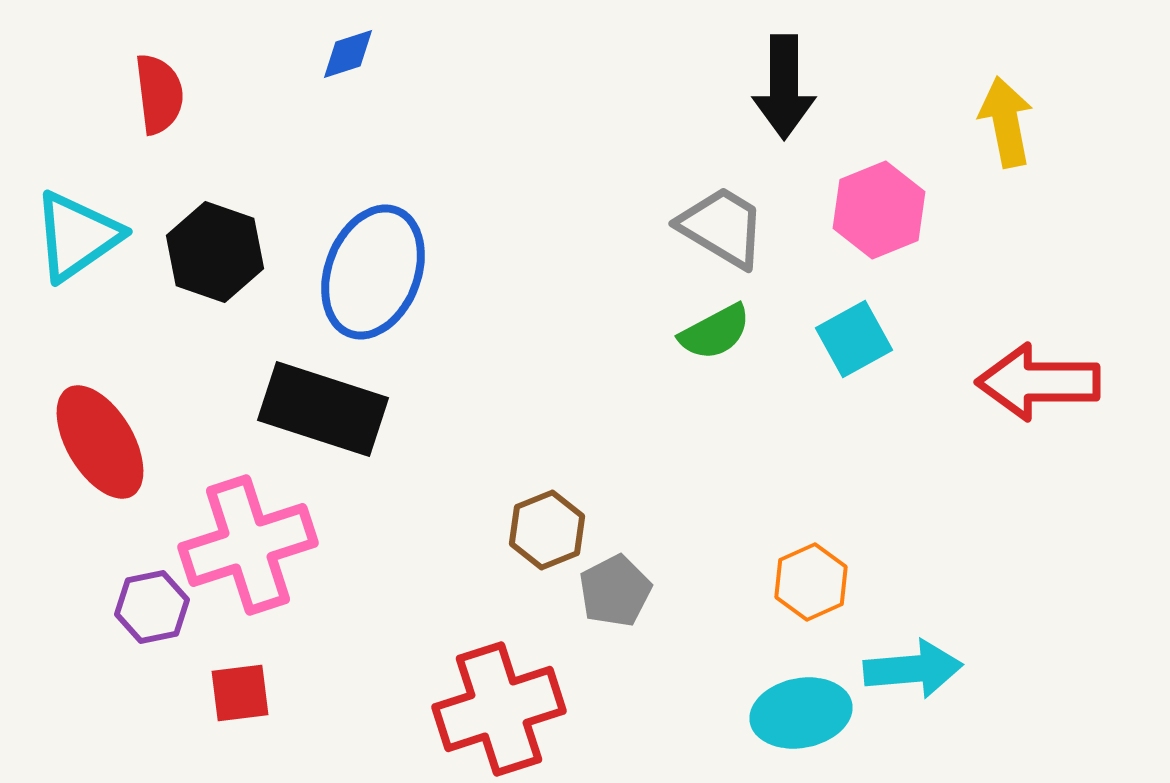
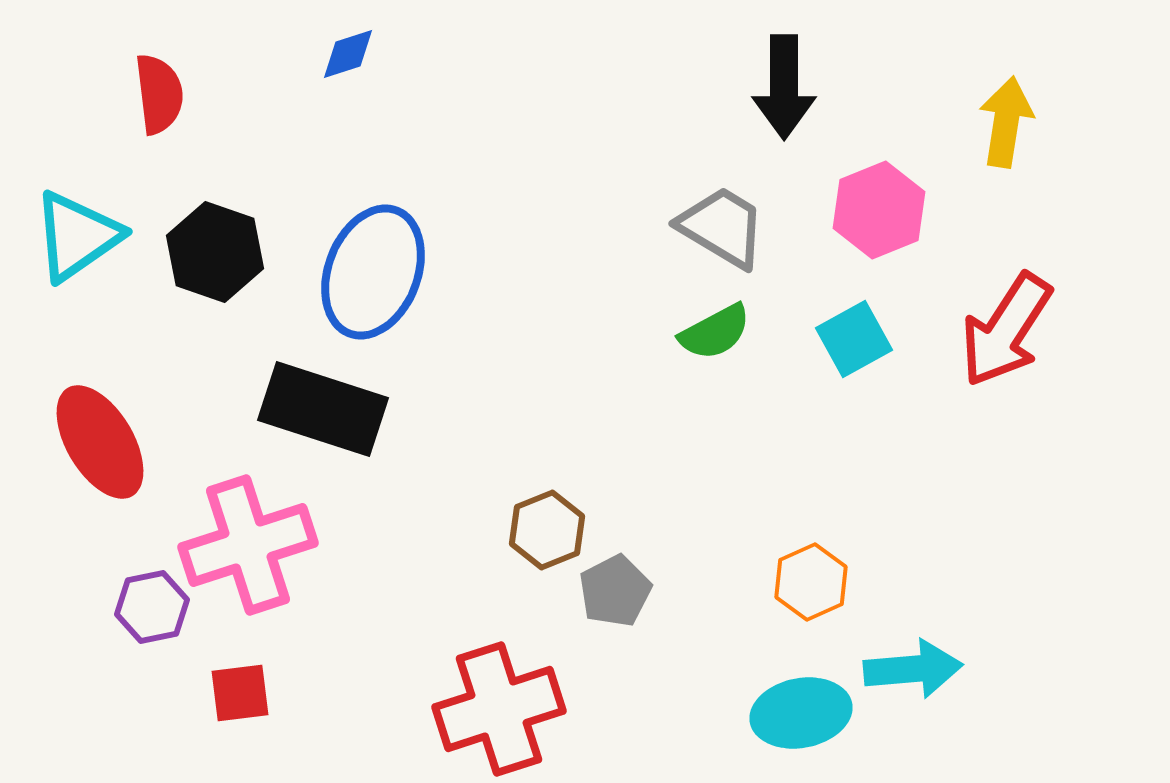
yellow arrow: rotated 20 degrees clockwise
red arrow: moved 32 px left, 52 px up; rotated 57 degrees counterclockwise
